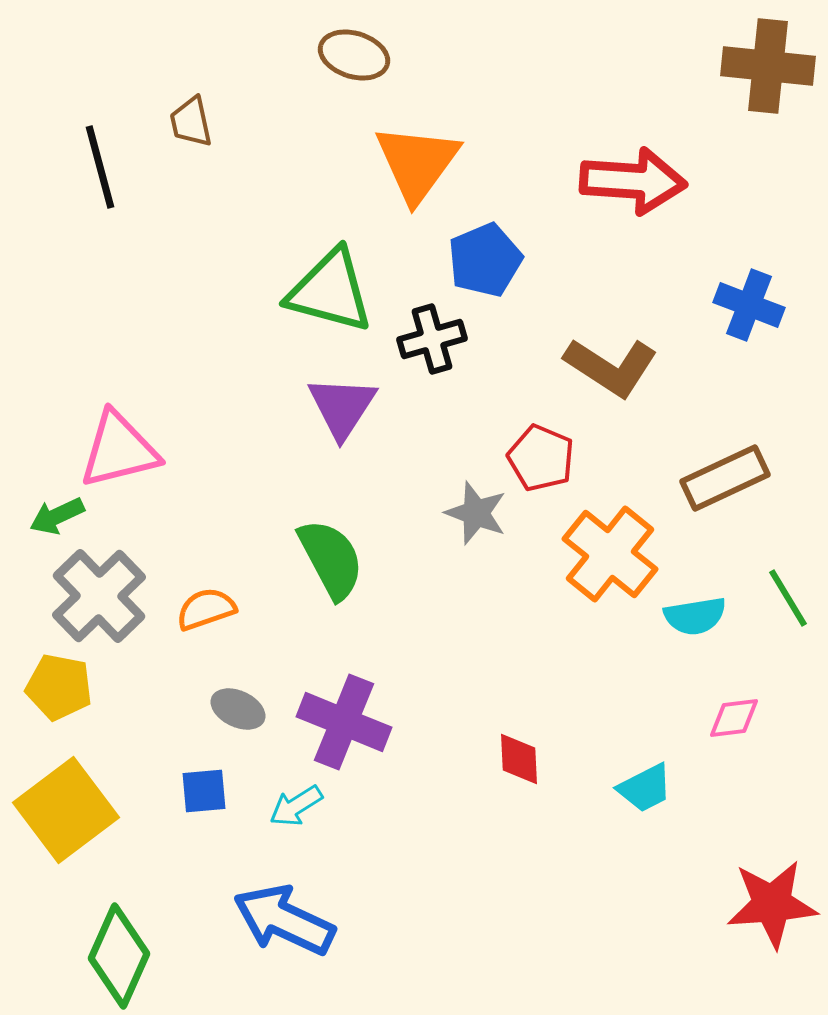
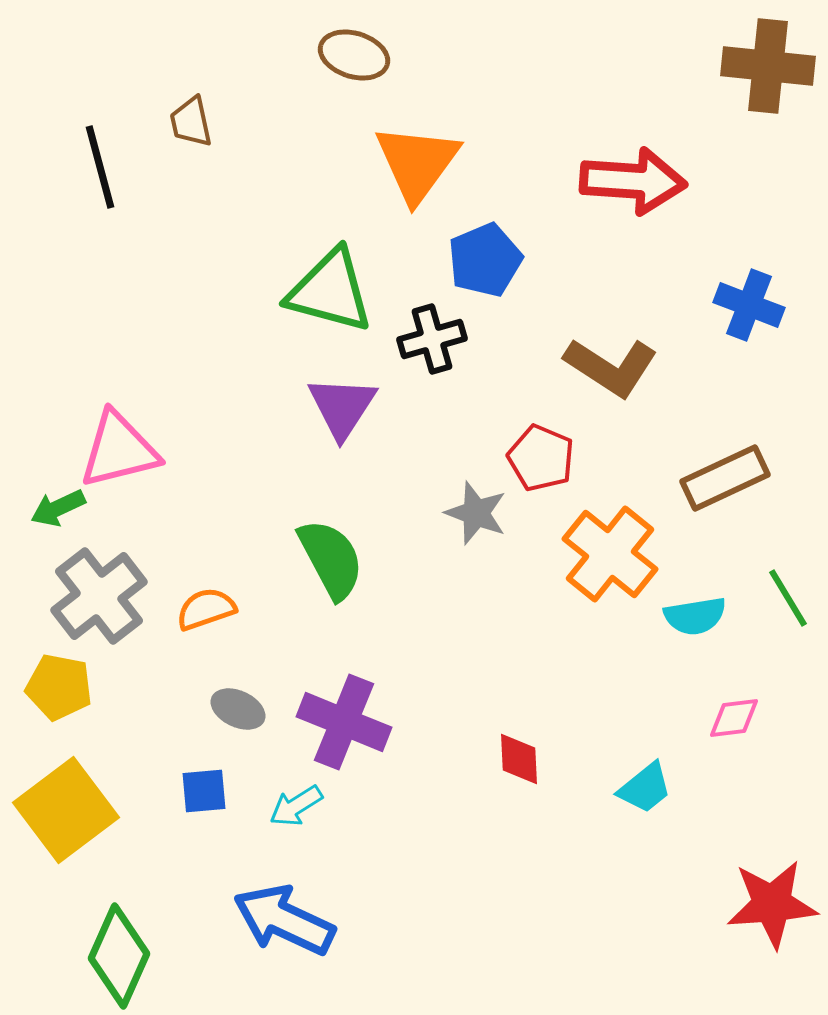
green arrow: moved 1 px right, 8 px up
gray cross: rotated 6 degrees clockwise
cyan trapezoid: rotated 12 degrees counterclockwise
